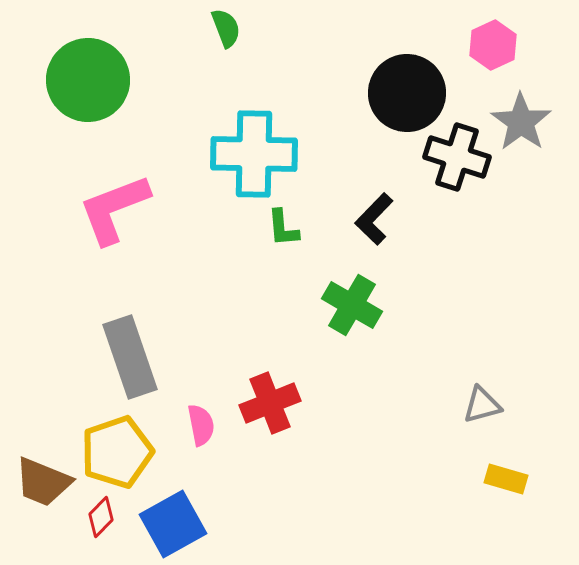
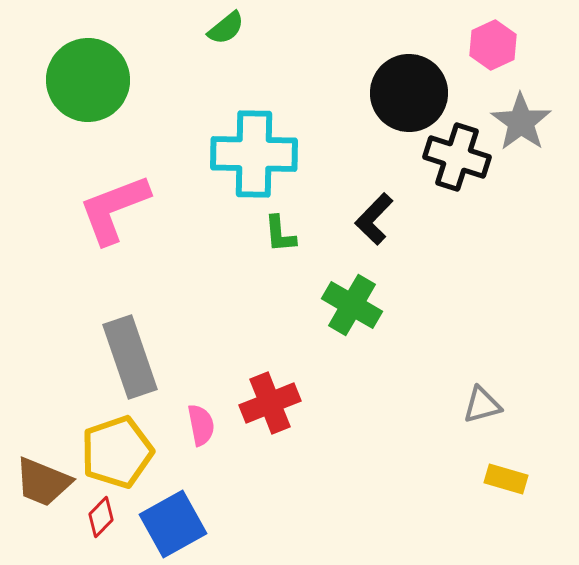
green semicircle: rotated 72 degrees clockwise
black circle: moved 2 px right
green L-shape: moved 3 px left, 6 px down
